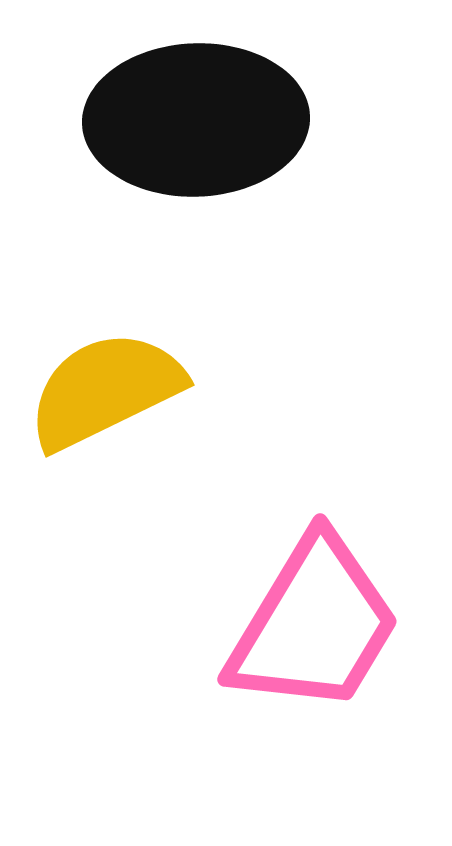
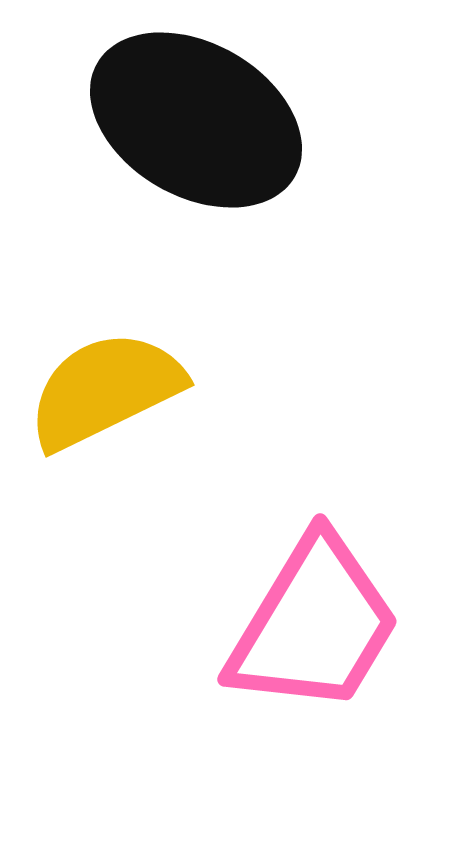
black ellipse: rotated 32 degrees clockwise
